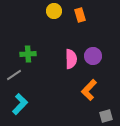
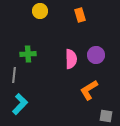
yellow circle: moved 14 px left
purple circle: moved 3 px right, 1 px up
gray line: rotated 49 degrees counterclockwise
orange L-shape: rotated 15 degrees clockwise
gray square: rotated 24 degrees clockwise
